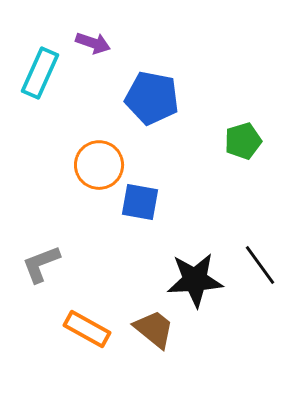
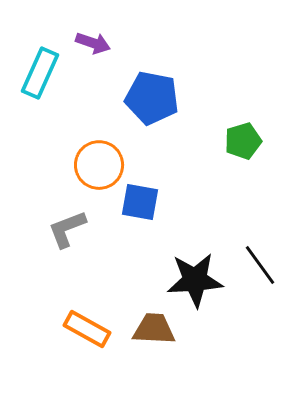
gray L-shape: moved 26 px right, 35 px up
brown trapezoid: rotated 36 degrees counterclockwise
